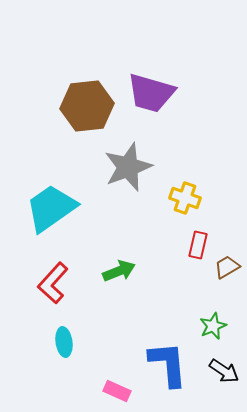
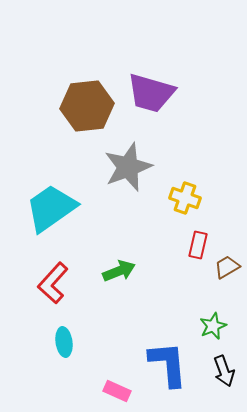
black arrow: rotated 36 degrees clockwise
